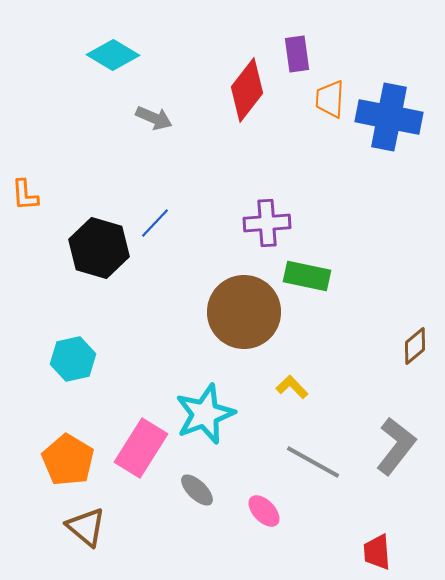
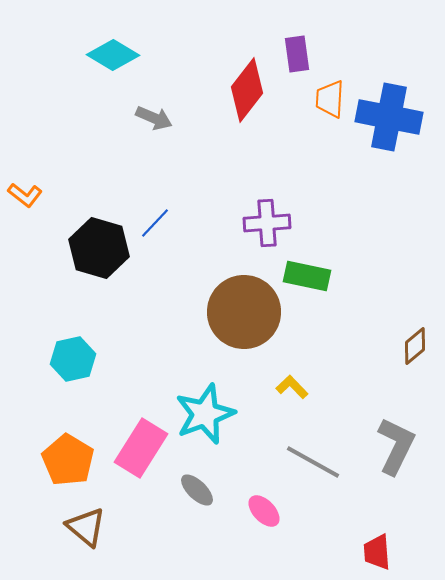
orange L-shape: rotated 48 degrees counterclockwise
gray L-shape: rotated 12 degrees counterclockwise
